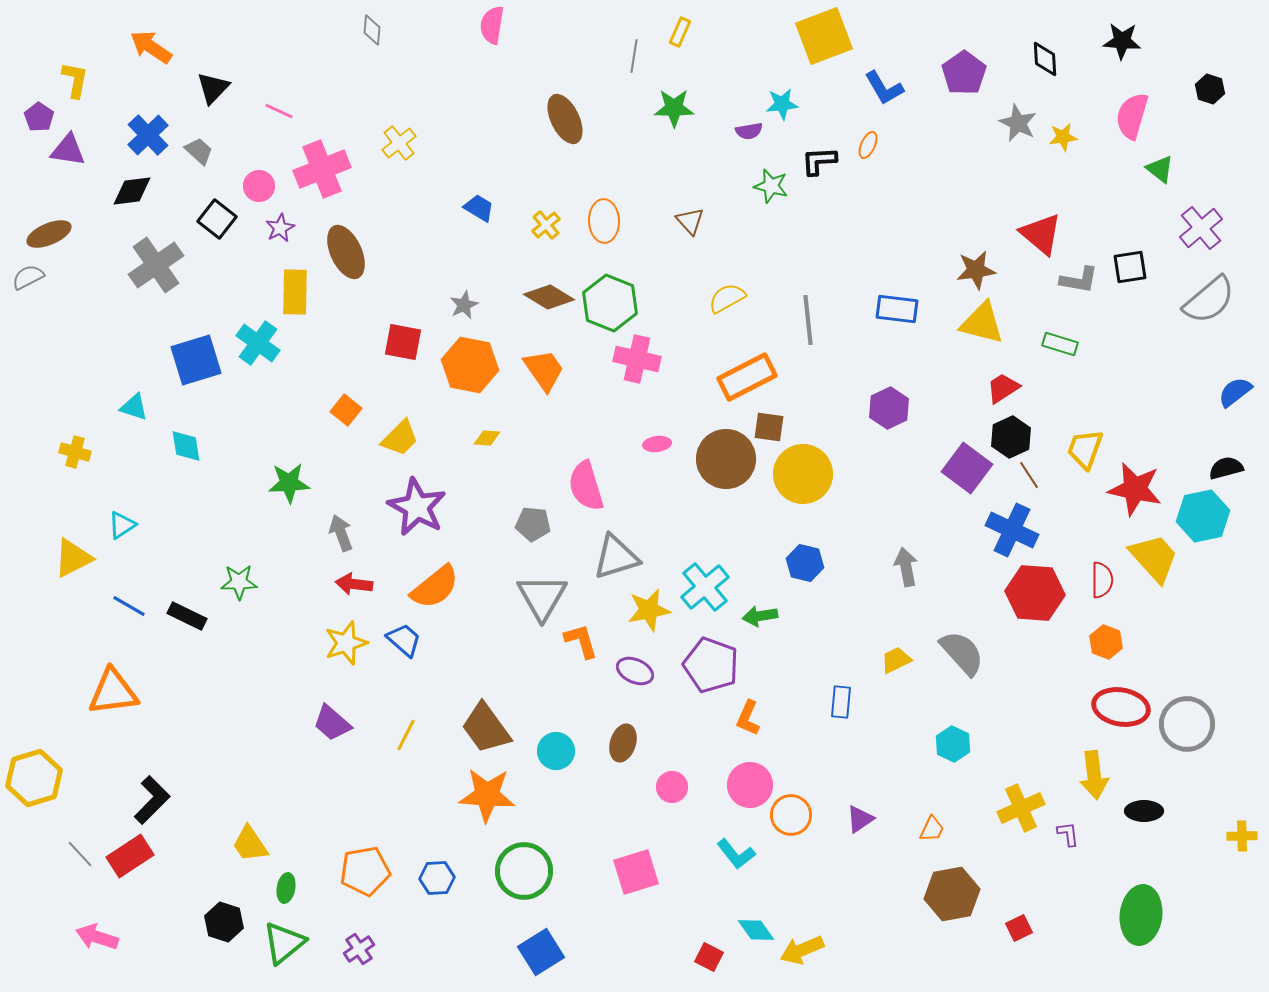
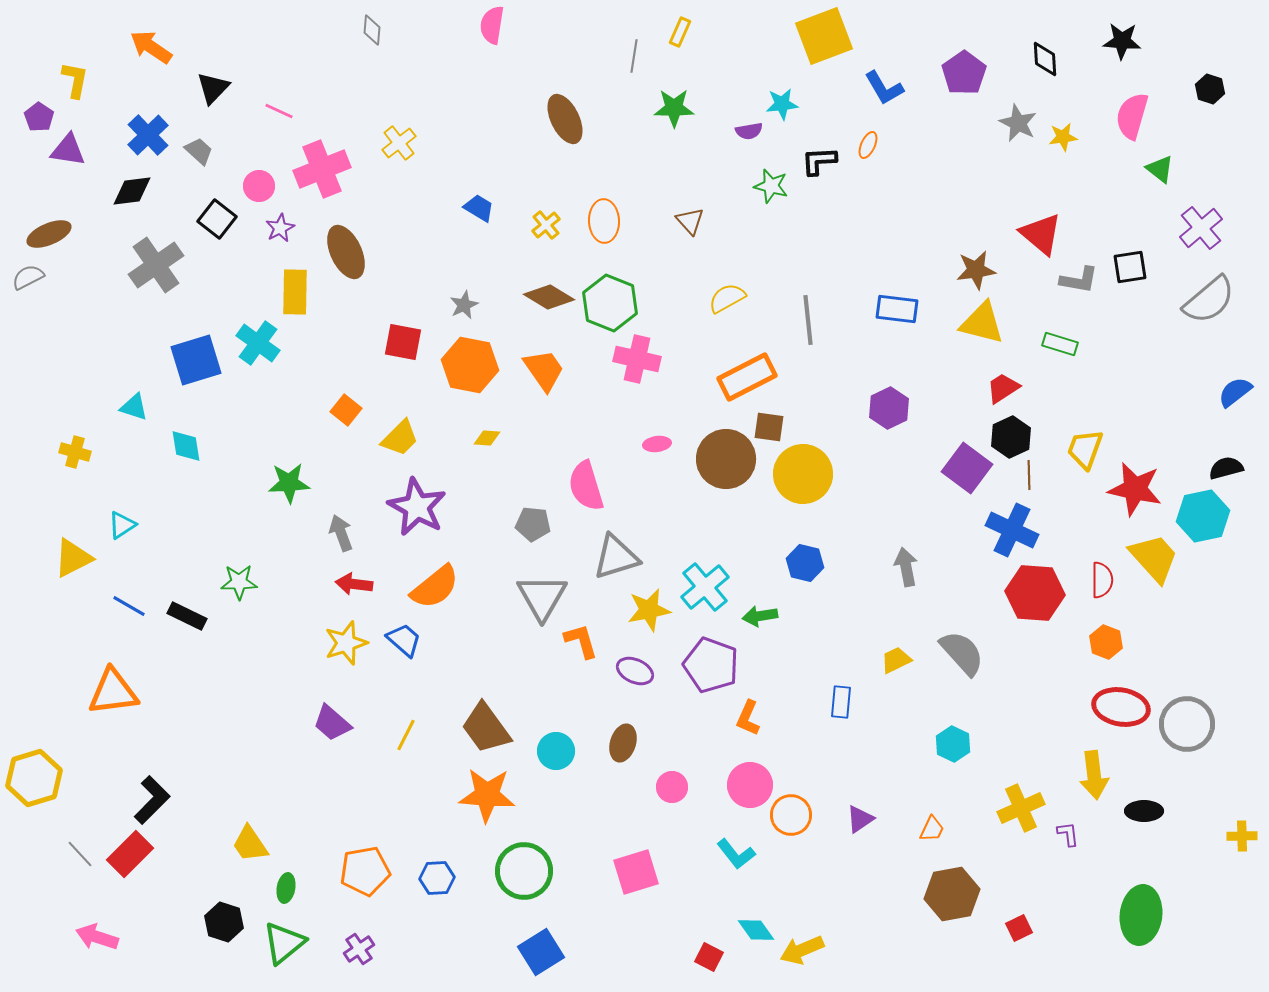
brown line at (1029, 475): rotated 32 degrees clockwise
red rectangle at (130, 856): moved 2 px up; rotated 12 degrees counterclockwise
